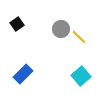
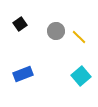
black square: moved 3 px right
gray circle: moved 5 px left, 2 px down
blue rectangle: rotated 24 degrees clockwise
